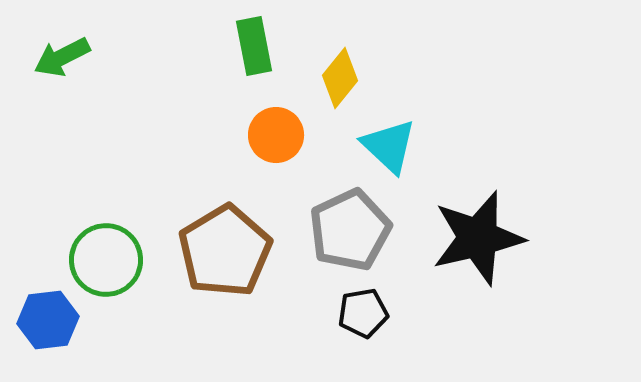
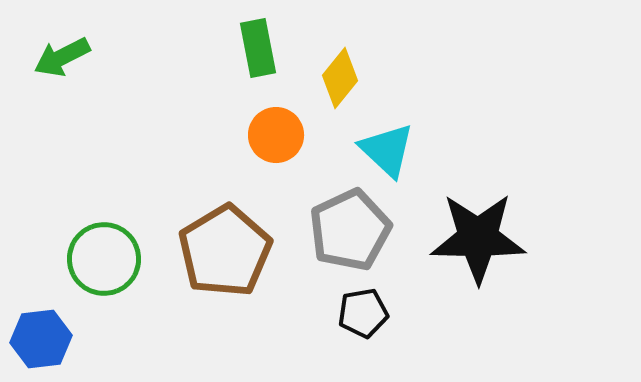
green rectangle: moved 4 px right, 2 px down
cyan triangle: moved 2 px left, 4 px down
black star: rotated 14 degrees clockwise
green circle: moved 2 px left, 1 px up
blue hexagon: moved 7 px left, 19 px down
